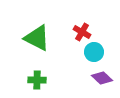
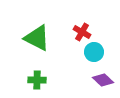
purple diamond: moved 1 px right, 2 px down
